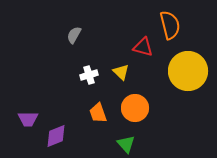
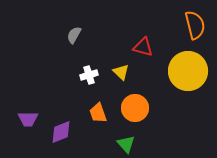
orange semicircle: moved 25 px right
purple diamond: moved 5 px right, 4 px up
